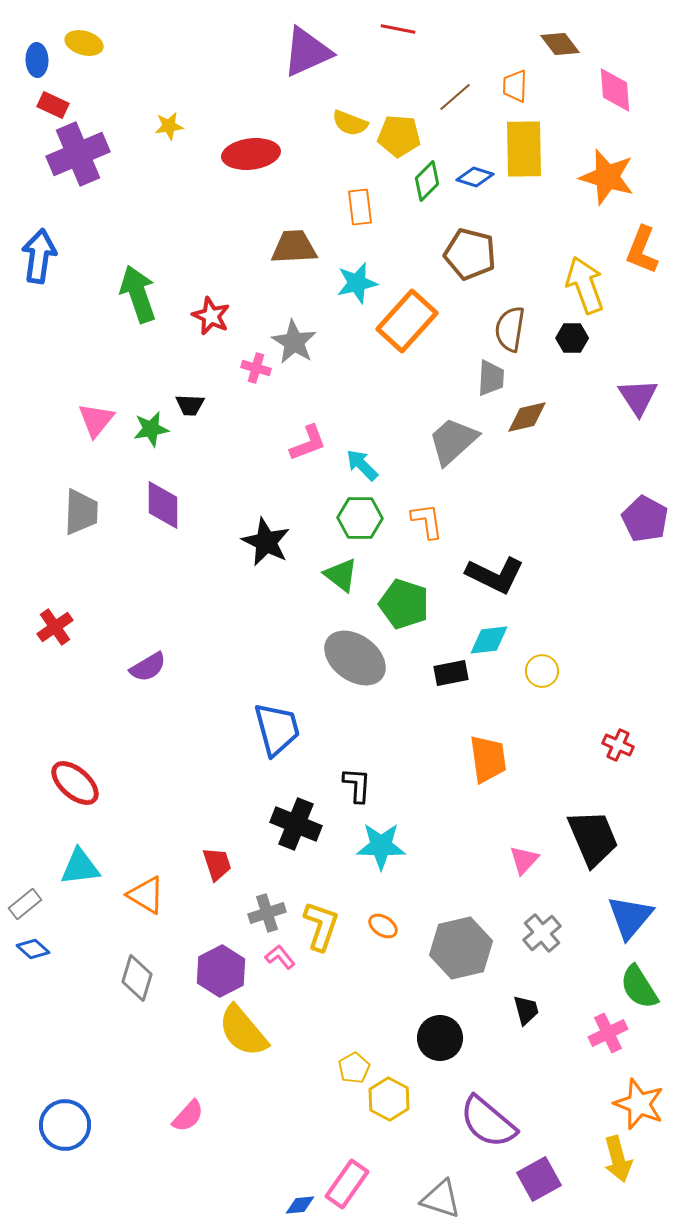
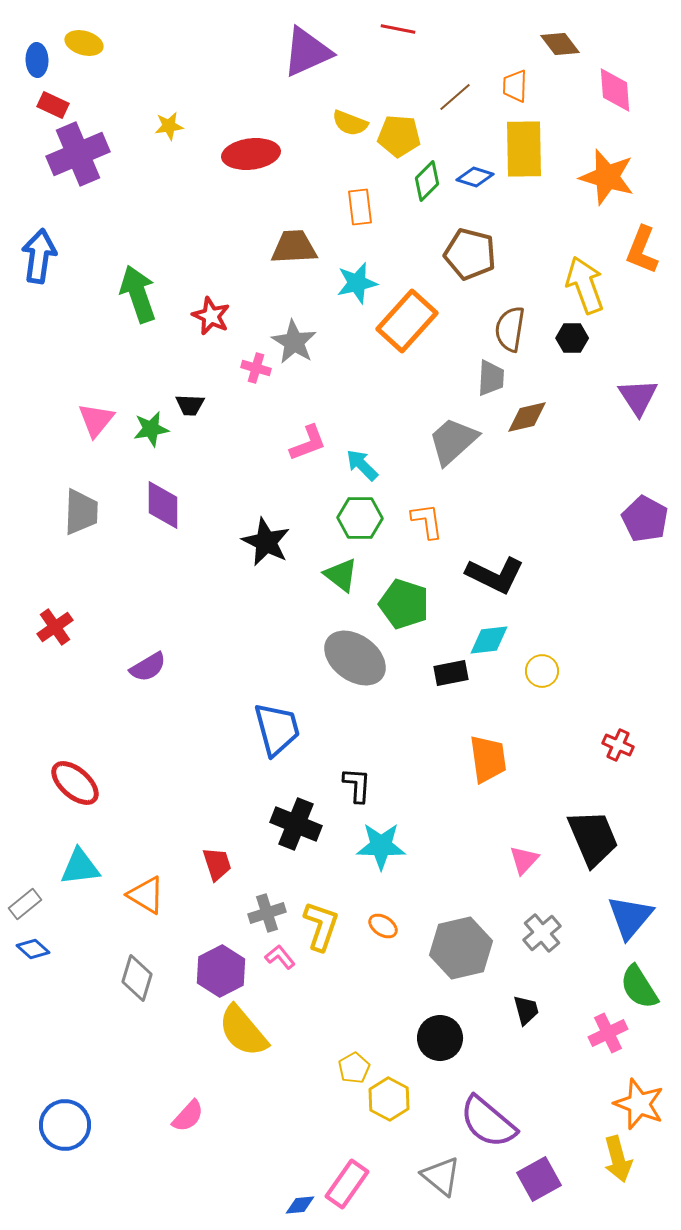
gray triangle at (441, 1199): moved 23 px up; rotated 21 degrees clockwise
